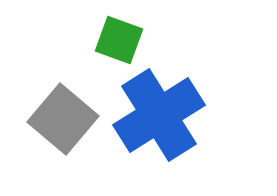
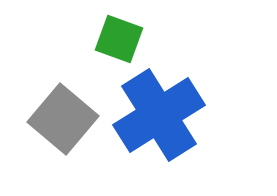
green square: moved 1 px up
